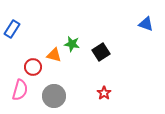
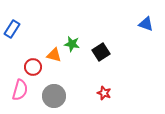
red star: rotated 16 degrees counterclockwise
